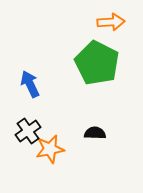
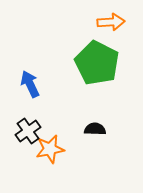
black semicircle: moved 4 px up
